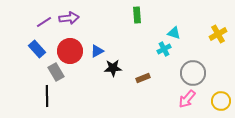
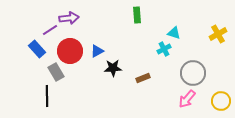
purple line: moved 6 px right, 8 px down
